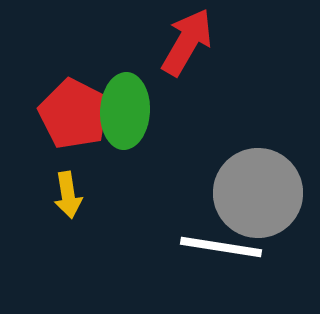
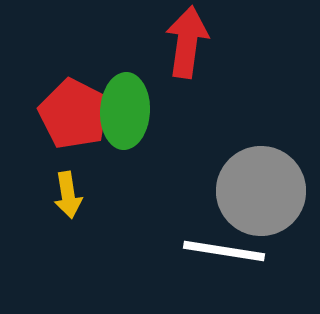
red arrow: rotated 22 degrees counterclockwise
gray circle: moved 3 px right, 2 px up
white line: moved 3 px right, 4 px down
